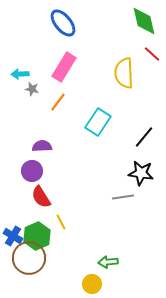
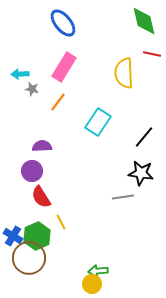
red line: rotated 30 degrees counterclockwise
green arrow: moved 10 px left, 9 px down
